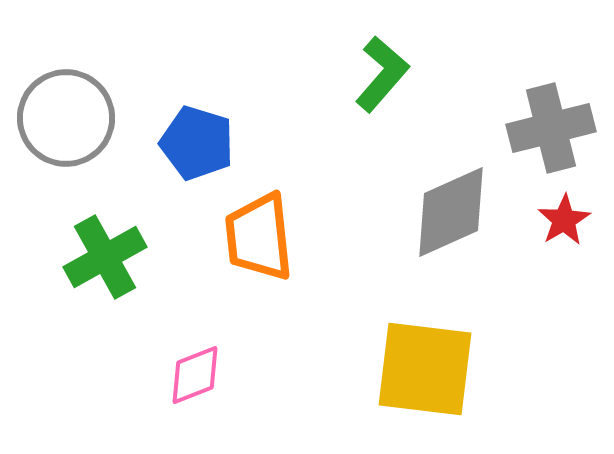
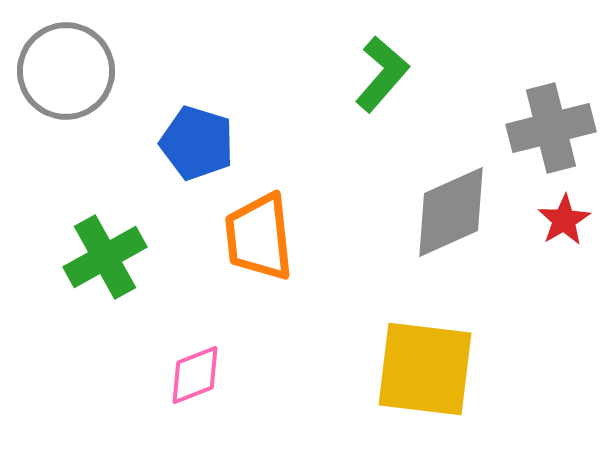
gray circle: moved 47 px up
